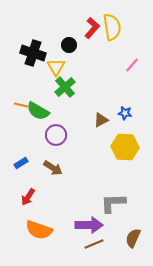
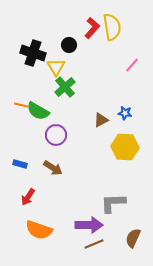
blue rectangle: moved 1 px left, 1 px down; rotated 48 degrees clockwise
